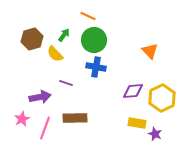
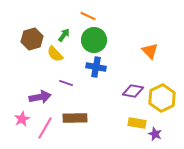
purple diamond: rotated 15 degrees clockwise
pink line: rotated 10 degrees clockwise
